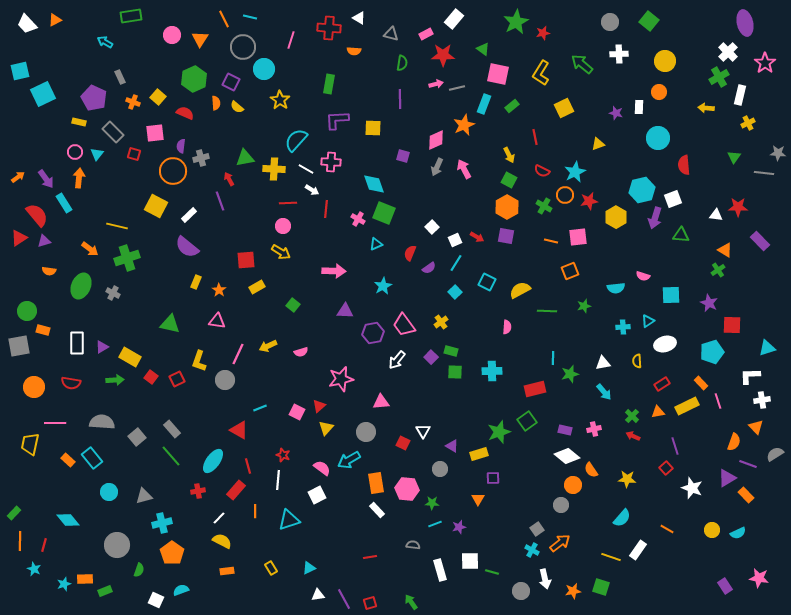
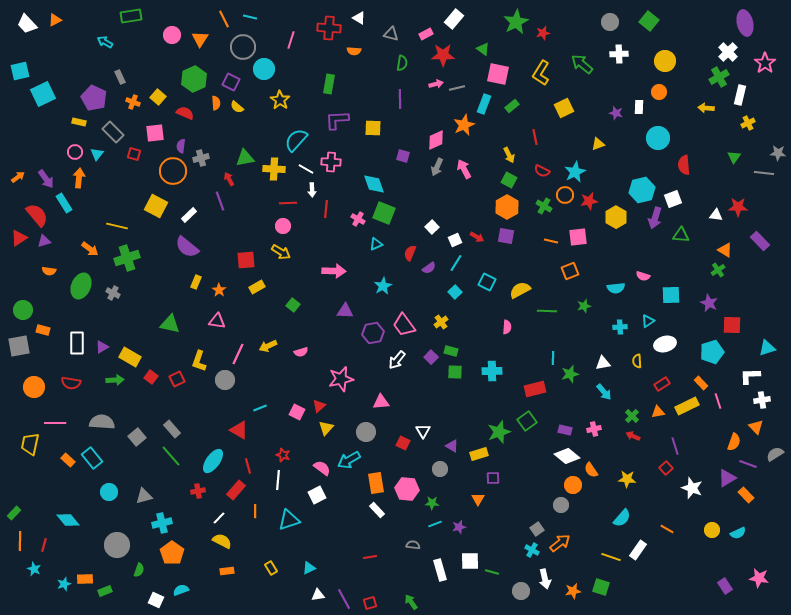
white arrow at (312, 190): rotated 56 degrees clockwise
green circle at (27, 311): moved 4 px left, 1 px up
cyan cross at (623, 327): moved 3 px left
